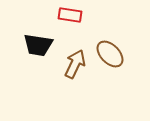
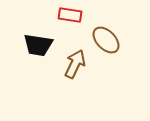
brown ellipse: moved 4 px left, 14 px up
